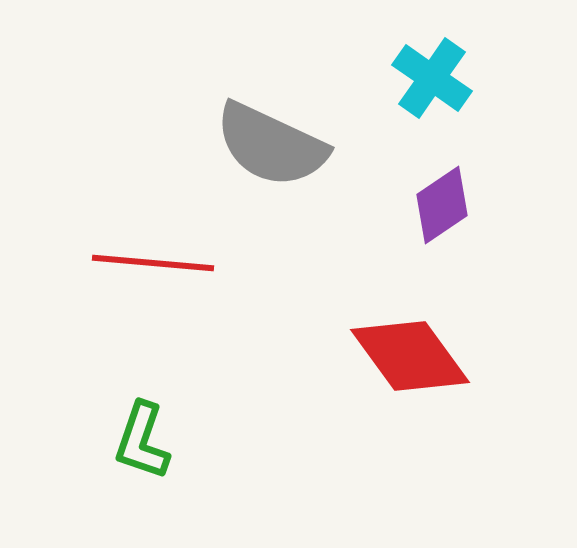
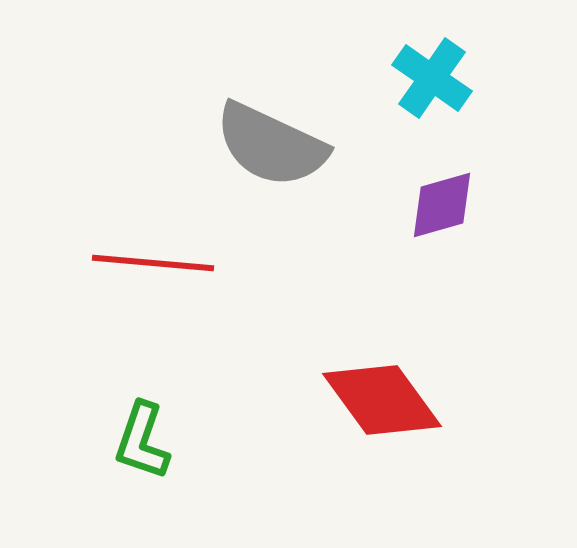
purple diamond: rotated 18 degrees clockwise
red diamond: moved 28 px left, 44 px down
